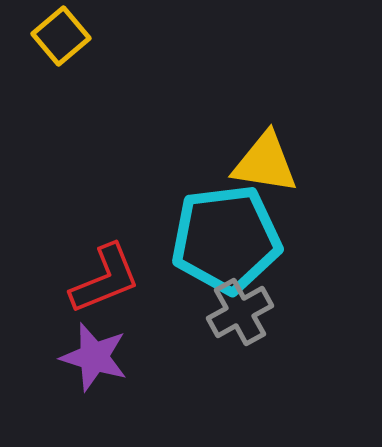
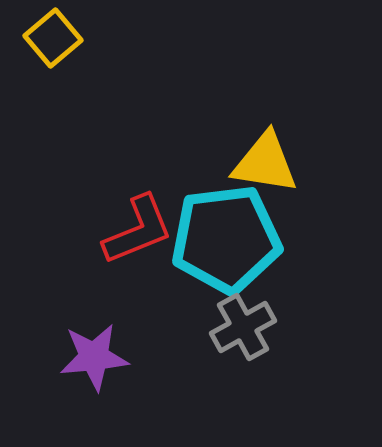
yellow square: moved 8 px left, 2 px down
red L-shape: moved 33 px right, 49 px up
gray cross: moved 3 px right, 15 px down
purple star: rotated 22 degrees counterclockwise
